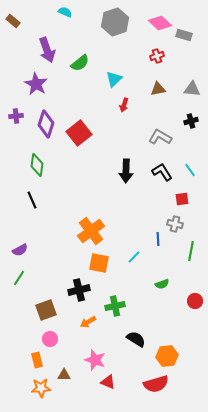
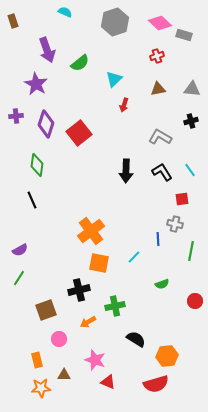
brown rectangle at (13, 21): rotated 32 degrees clockwise
pink circle at (50, 339): moved 9 px right
